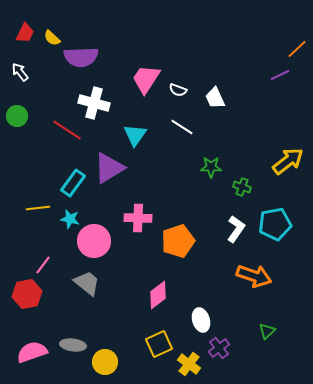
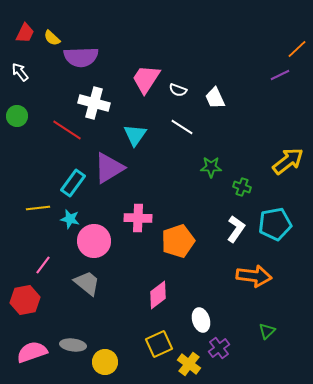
orange arrow: rotated 12 degrees counterclockwise
red hexagon: moved 2 px left, 6 px down
